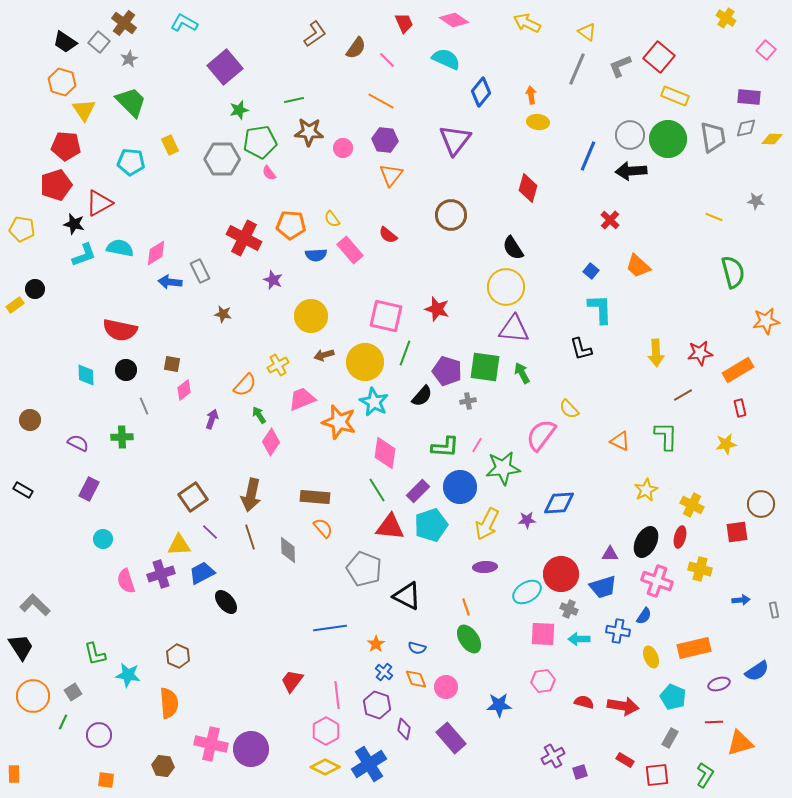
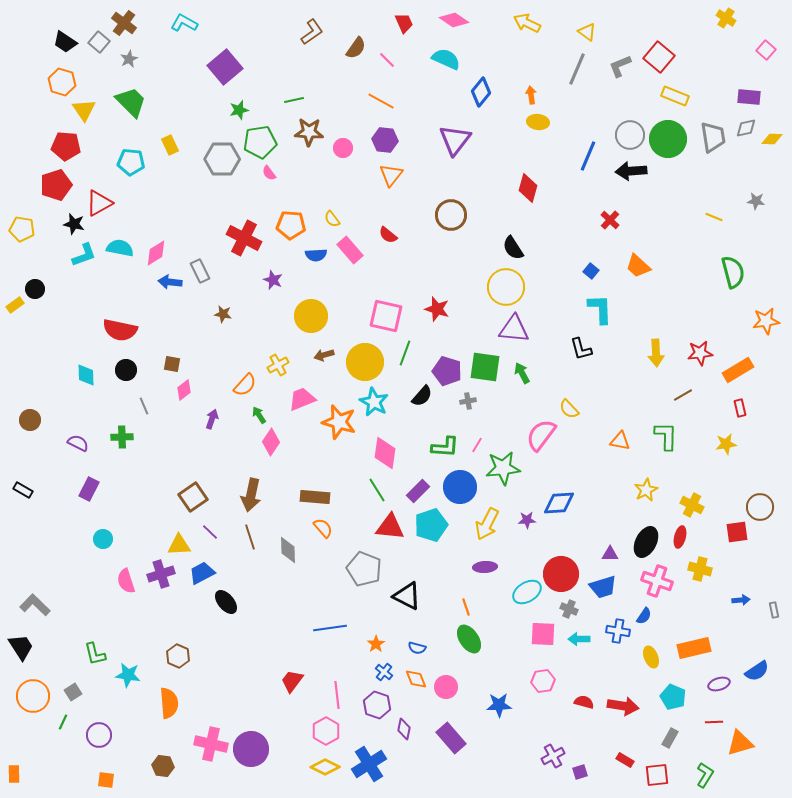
brown L-shape at (315, 34): moved 3 px left, 2 px up
orange triangle at (620, 441): rotated 15 degrees counterclockwise
brown circle at (761, 504): moved 1 px left, 3 px down
